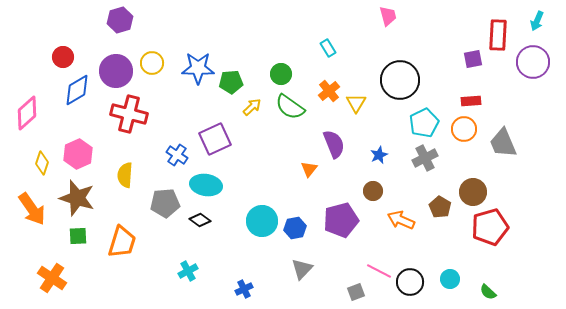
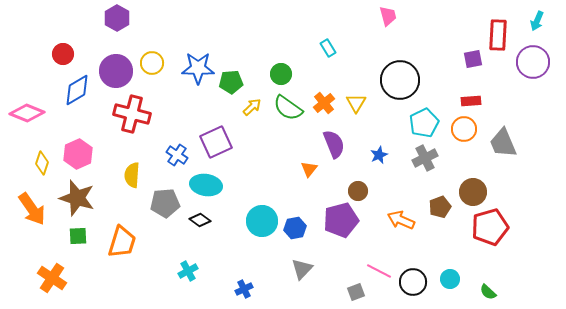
purple hexagon at (120, 20): moved 3 px left, 2 px up; rotated 15 degrees counterclockwise
red circle at (63, 57): moved 3 px up
orange cross at (329, 91): moved 5 px left, 12 px down
green semicircle at (290, 107): moved 2 px left, 1 px down
pink diamond at (27, 113): rotated 64 degrees clockwise
red cross at (129, 114): moved 3 px right
purple square at (215, 139): moved 1 px right, 3 px down
yellow semicircle at (125, 175): moved 7 px right
brown circle at (373, 191): moved 15 px left
brown pentagon at (440, 207): rotated 20 degrees clockwise
black circle at (410, 282): moved 3 px right
